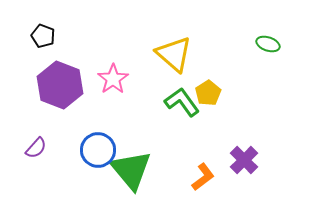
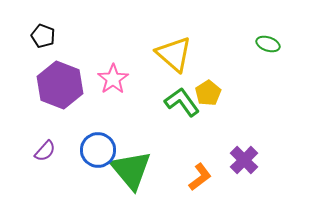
purple semicircle: moved 9 px right, 3 px down
orange L-shape: moved 3 px left
